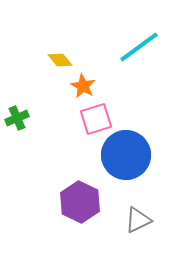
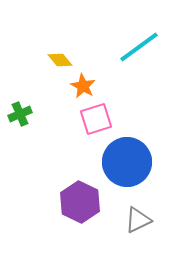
green cross: moved 3 px right, 4 px up
blue circle: moved 1 px right, 7 px down
